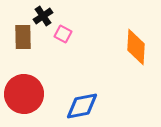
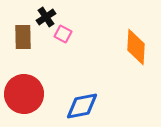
black cross: moved 3 px right, 1 px down
